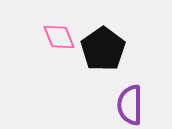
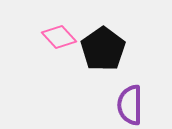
pink diamond: rotated 20 degrees counterclockwise
